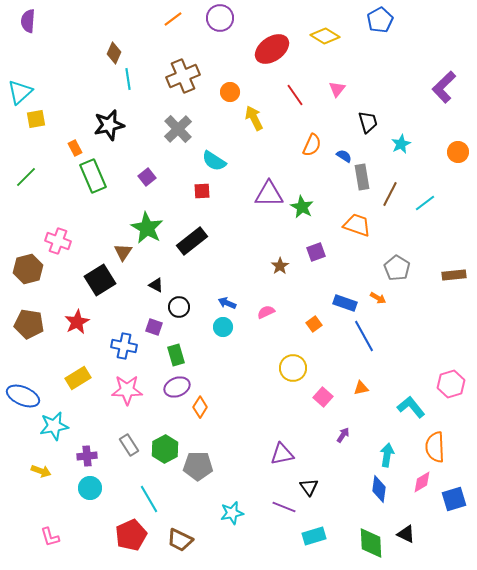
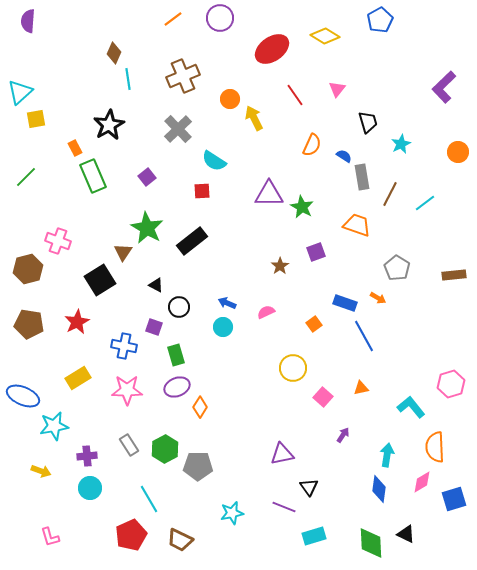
orange circle at (230, 92): moved 7 px down
black star at (109, 125): rotated 16 degrees counterclockwise
